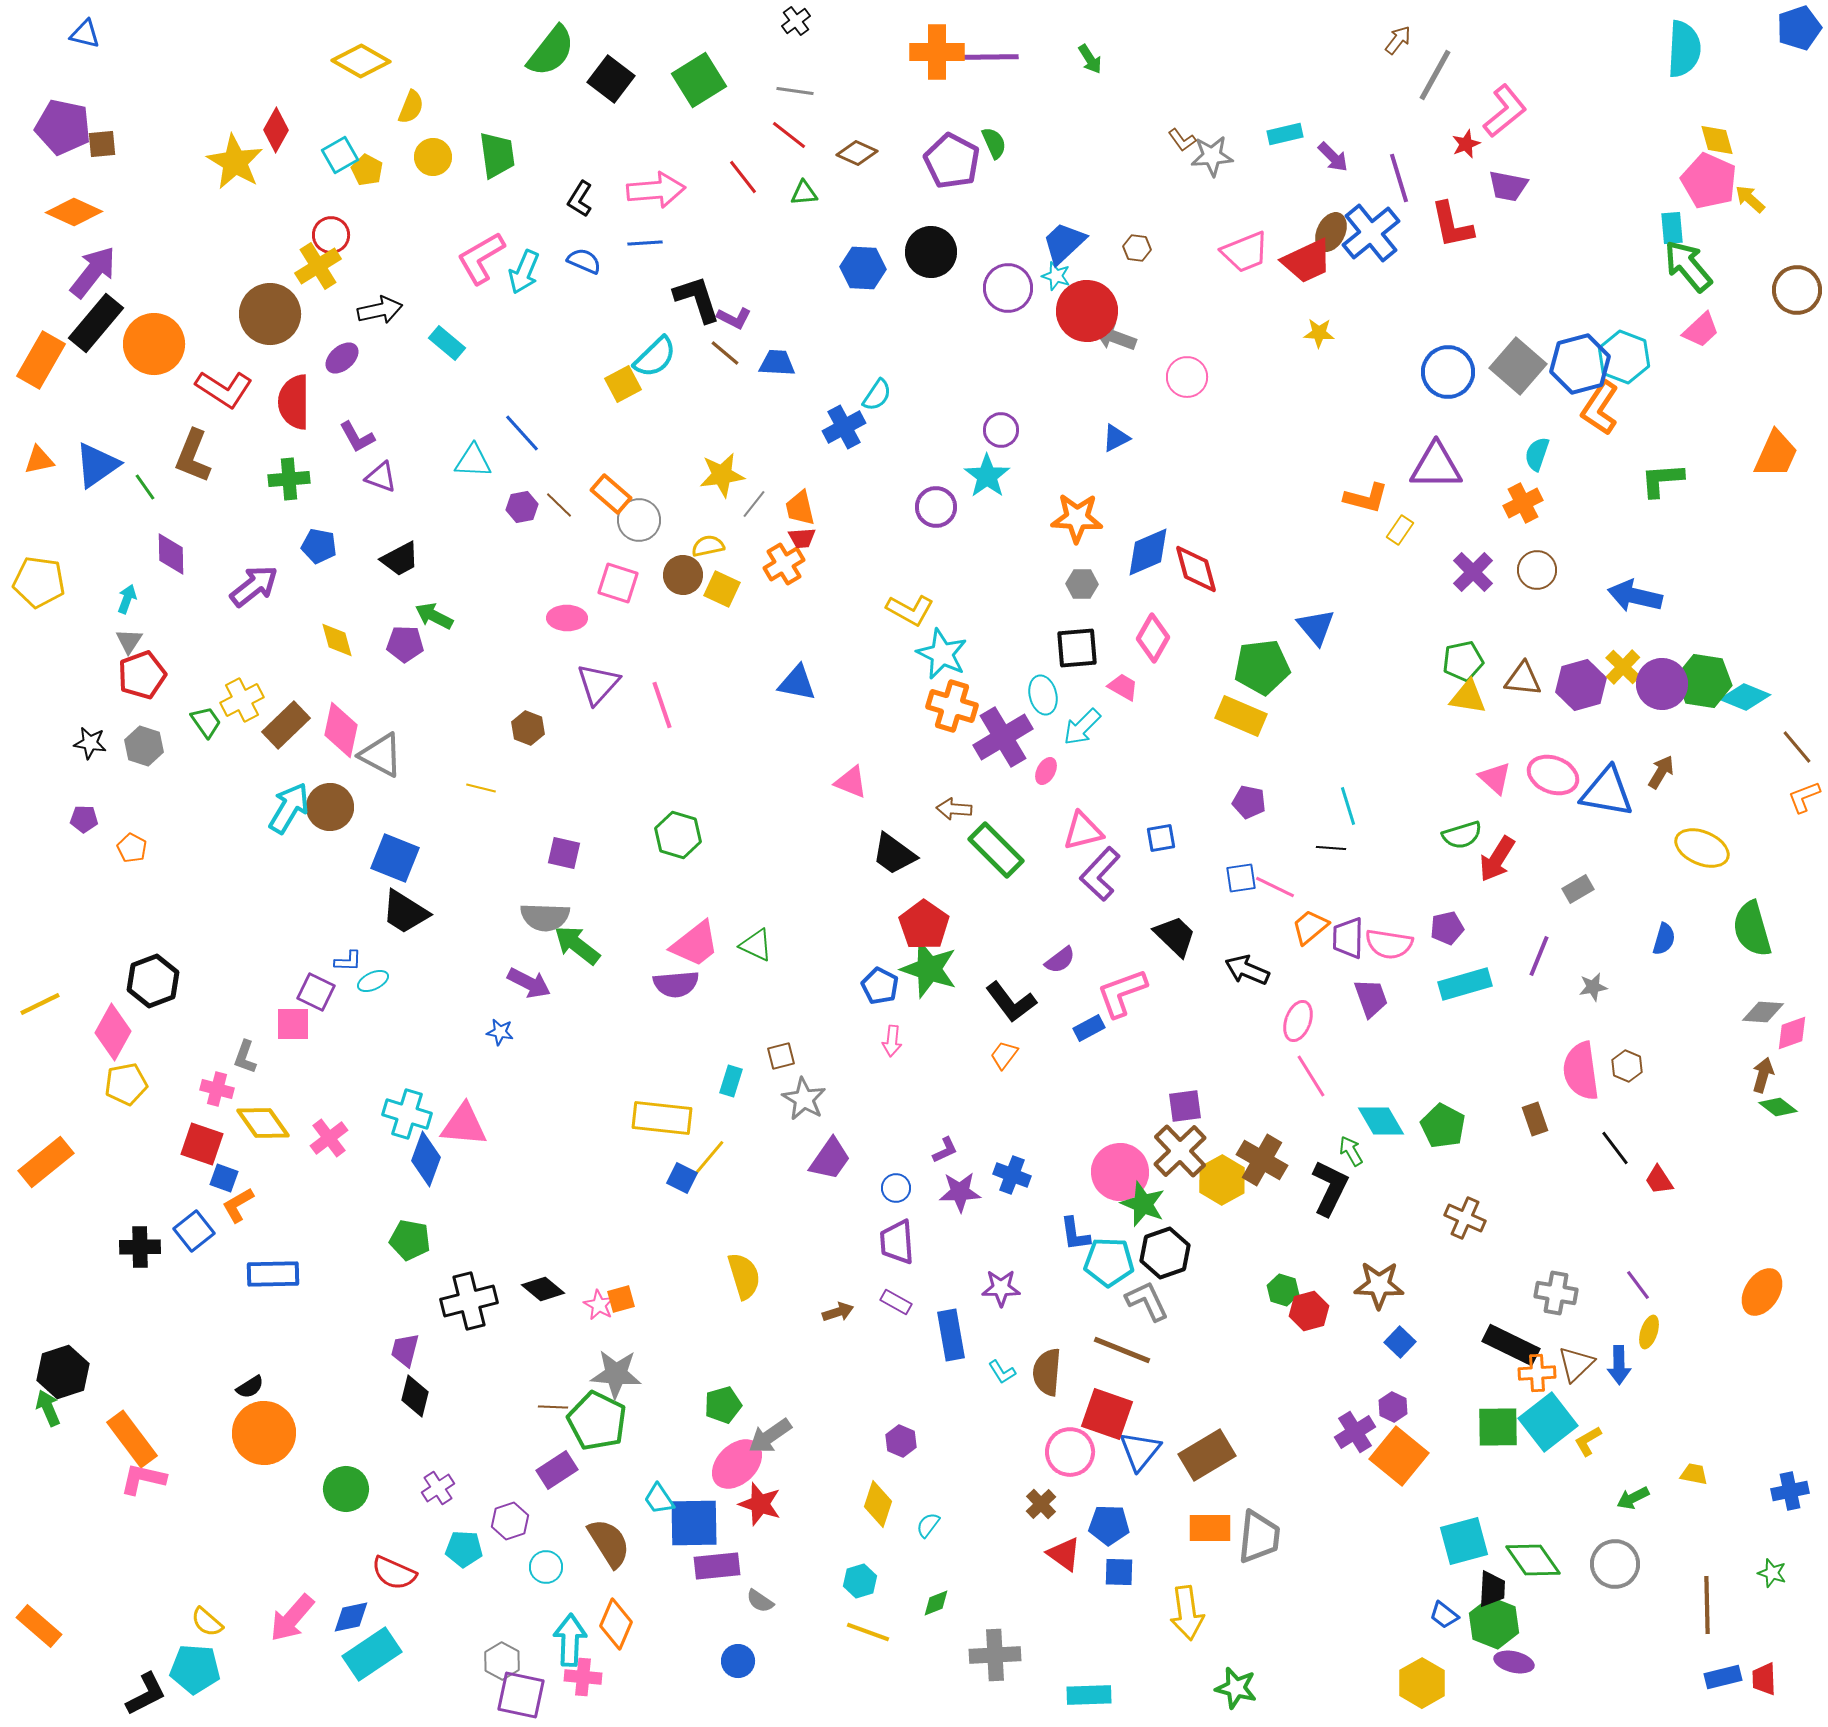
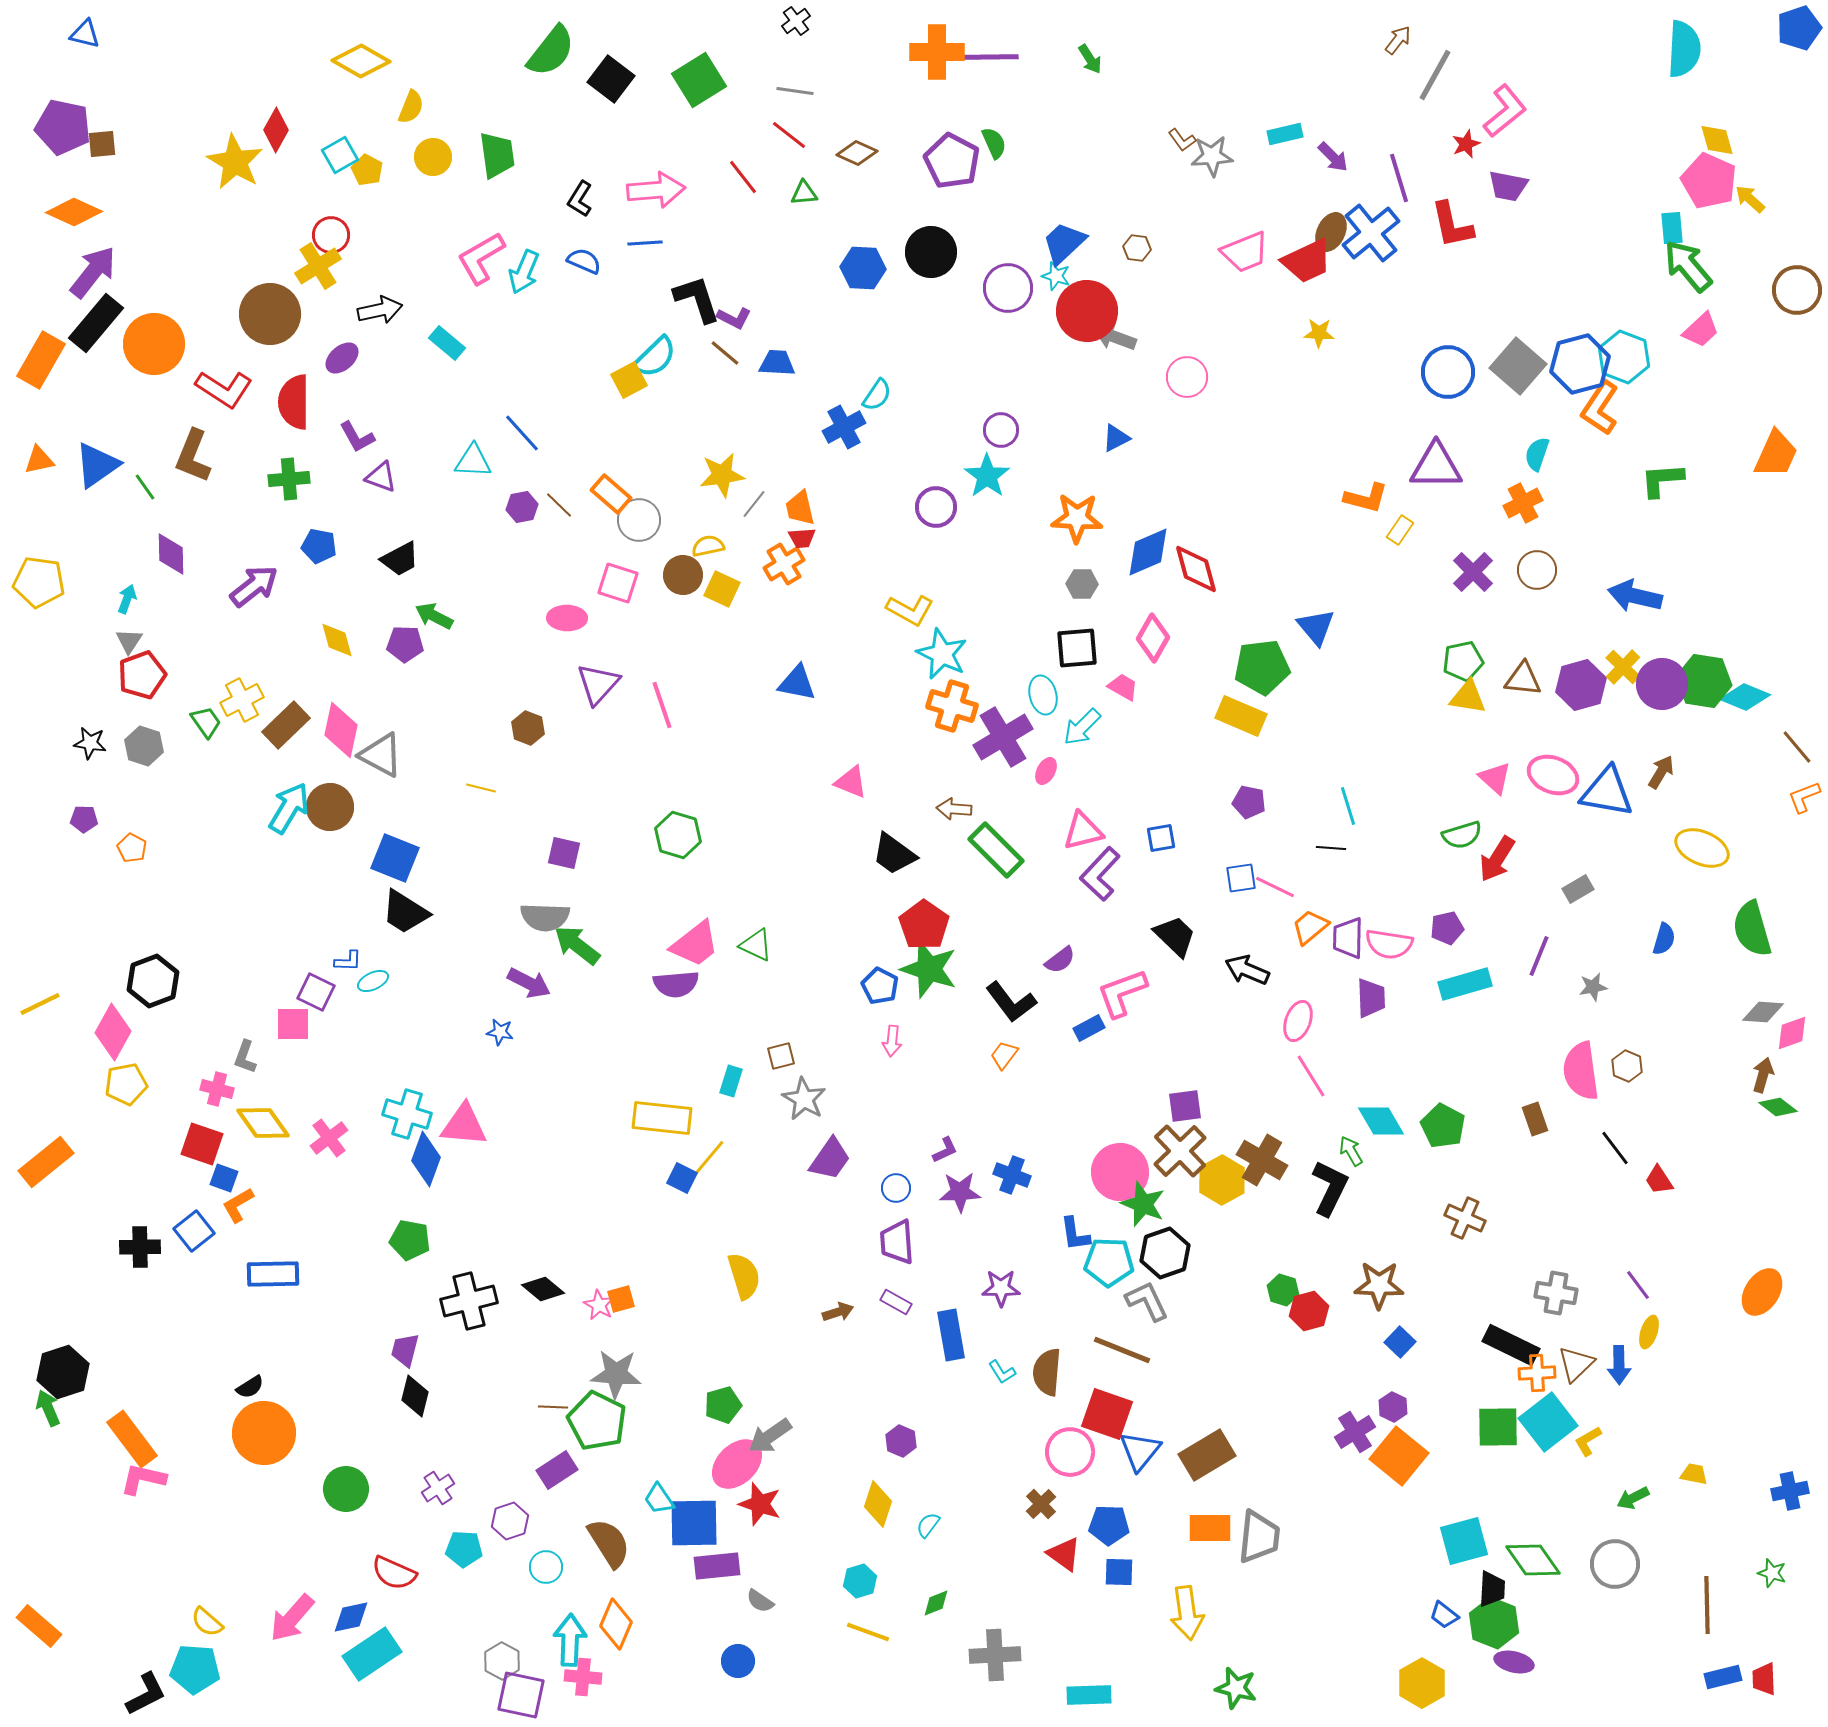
yellow square at (623, 384): moved 6 px right, 4 px up
purple trapezoid at (1371, 998): rotated 18 degrees clockwise
